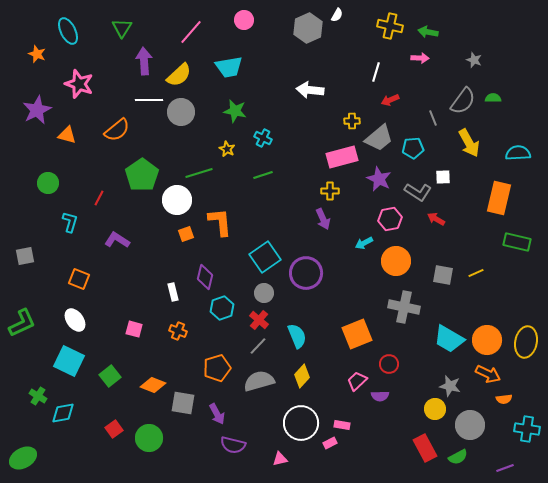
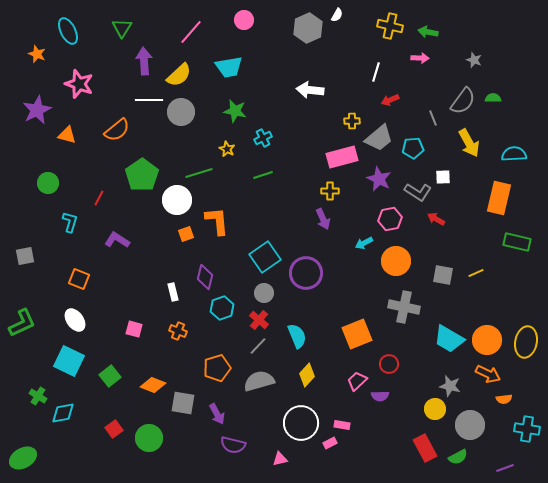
cyan cross at (263, 138): rotated 36 degrees clockwise
cyan semicircle at (518, 153): moved 4 px left, 1 px down
orange L-shape at (220, 222): moved 3 px left, 1 px up
yellow diamond at (302, 376): moved 5 px right, 1 px up
